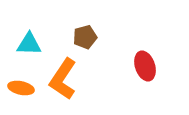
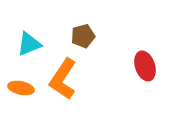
brown pentagon: moved 2 px left, 1 px up
cyan triangle: rotated 24 degrees counterclockwise
